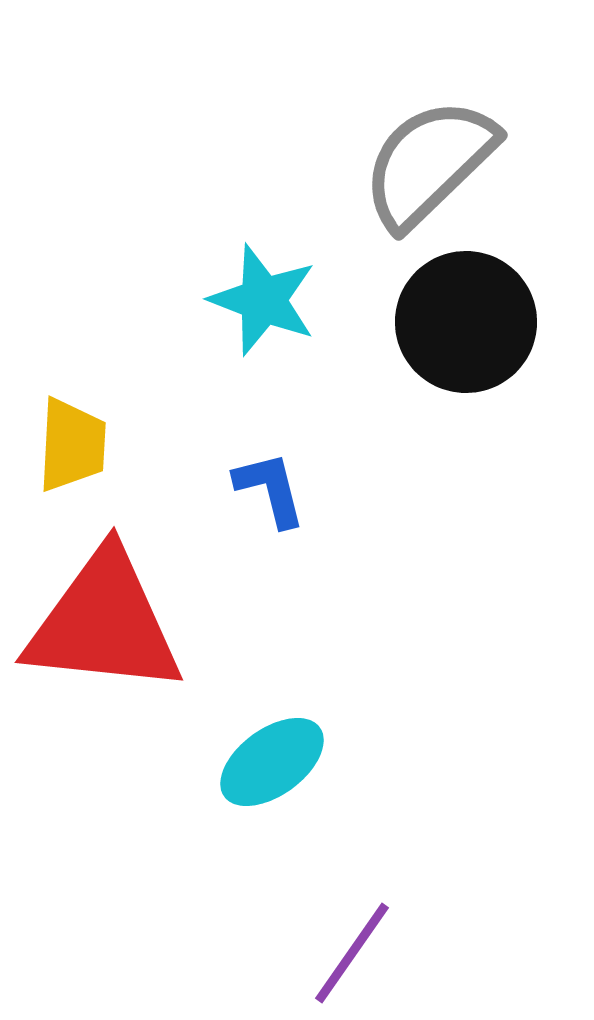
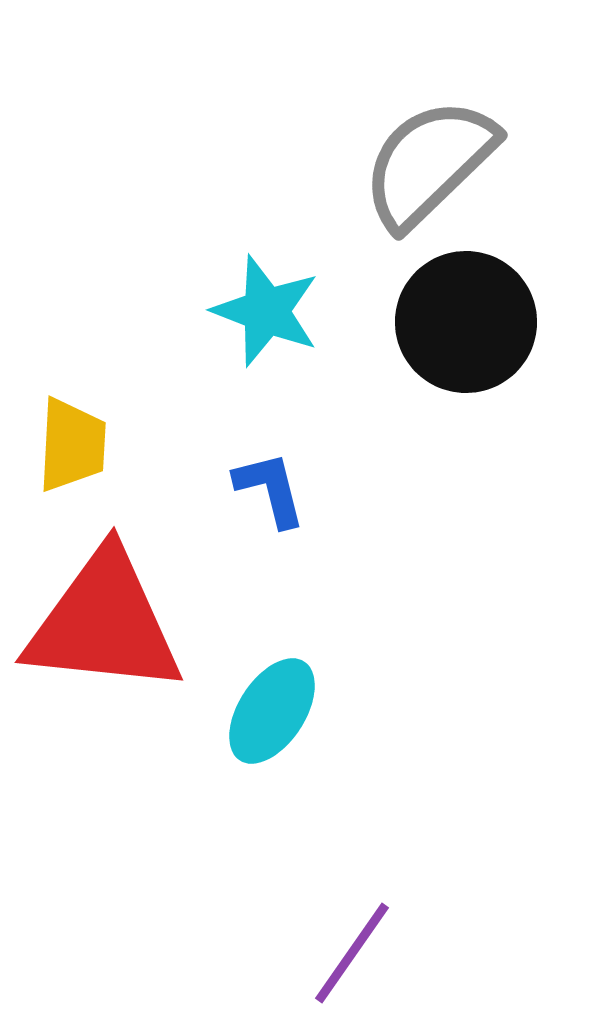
cyan star: moved 3 px right, 11 px down
cyan ellipse: moved 51 px up; rotated 21 degrees counterclockwise
